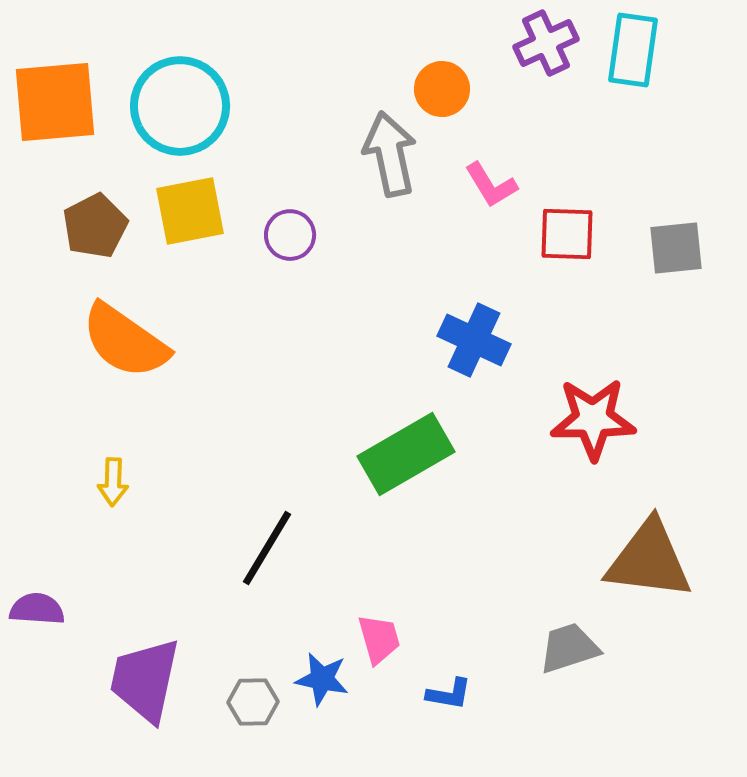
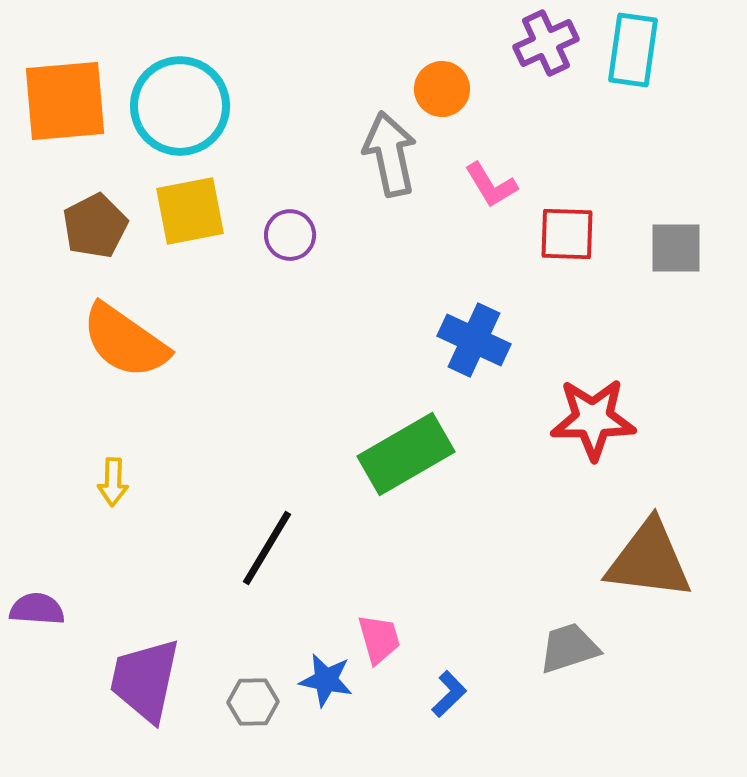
orange square: moved 10 px right, 1 px up
gray square: rotated 6 degrees clockwise
blue star: moved 4 px right, 1 px down
blue L-shape: rotated 54 degrees counterclockwise
